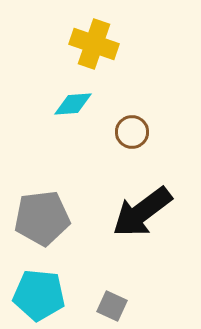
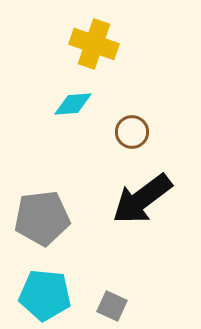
black arrow: moved 13 px up
cyan pentagon: moved 6 px right
